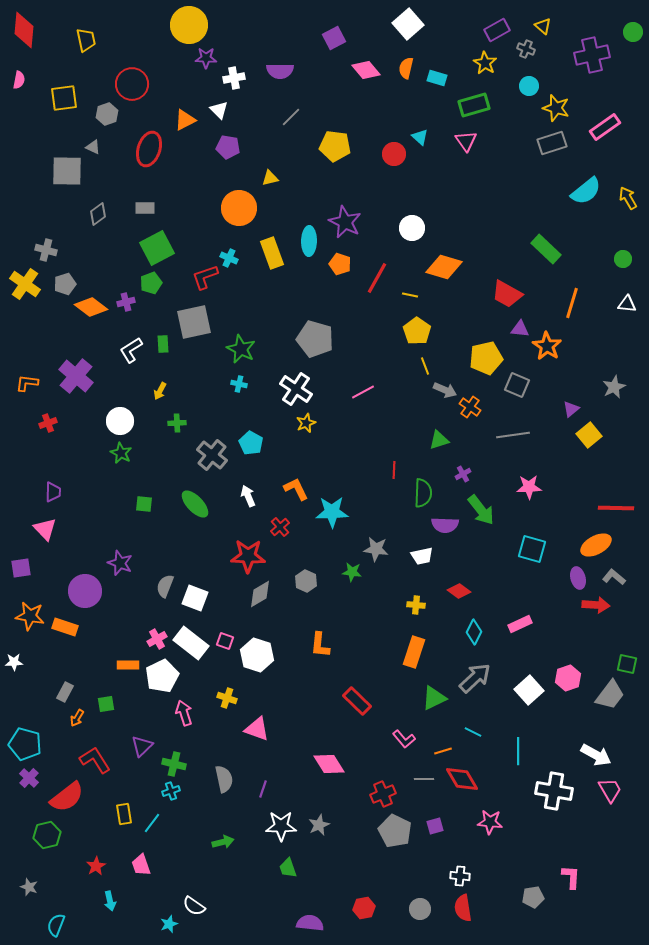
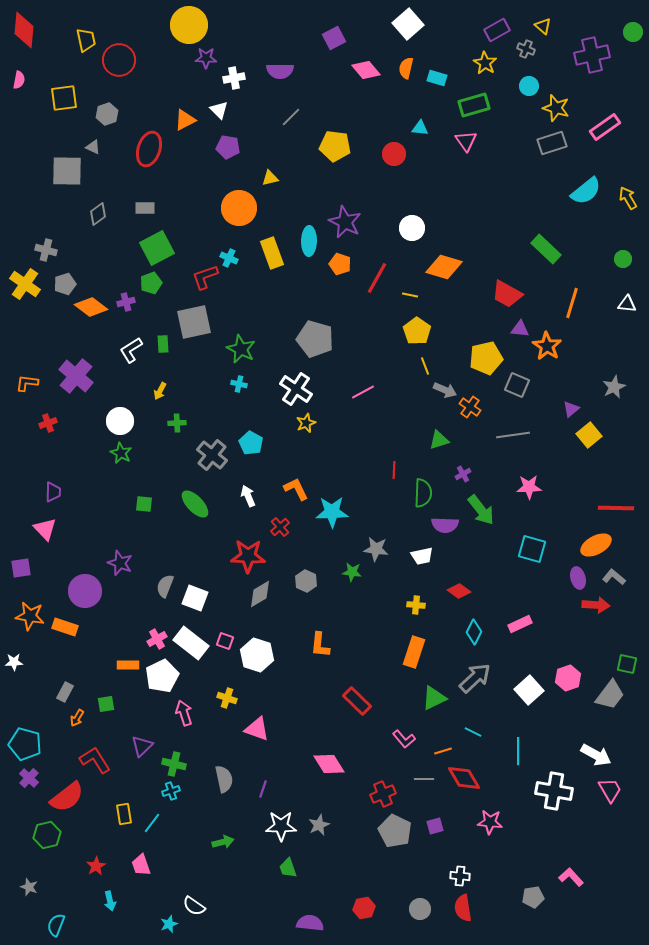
red circle at (132, 84): moved 13 px left, 24 px up
cyan triangle at (420, 137): moved 9 px up; rotated 36 degrees counterclockwise
red diamond at (462, 779): moved 2 px right, 1 px up
pink L-shape at (571, 877): rotated 45 degrees counterclockwise
